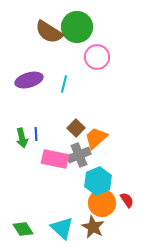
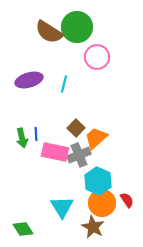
pink rectangle: moved 7 px up
cyan hexagon: rotated 12 degrees counterclockwise
cyan triangle: moved 21 px up; rotated 15 degrees clockwise
